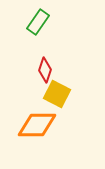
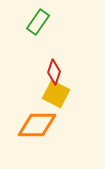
red diamond: moved 9 px right, 2 px down
yellow square: moved 1 px left
